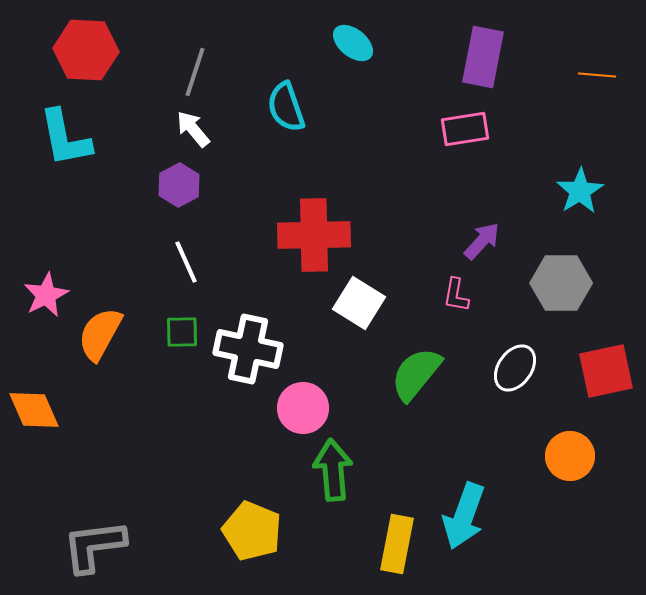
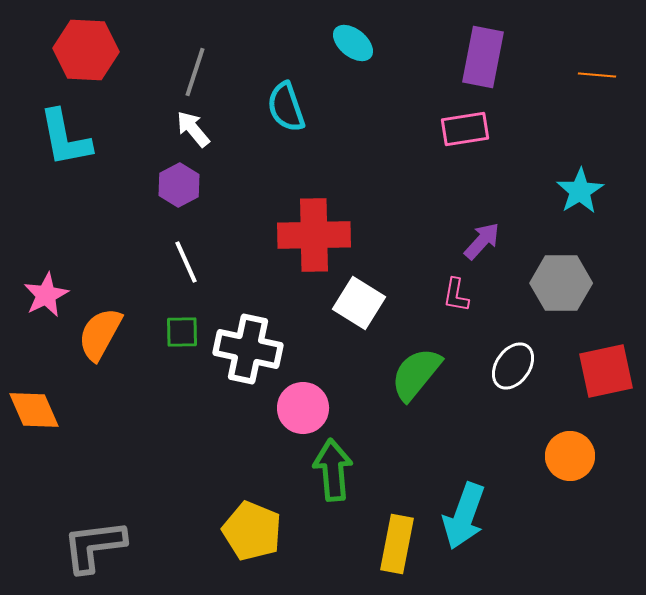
white ellipse: moved 2 px left, 2 px up
